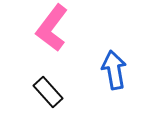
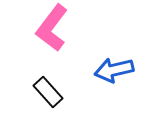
blue arrow: rotated 93 degrees counterclockwise
